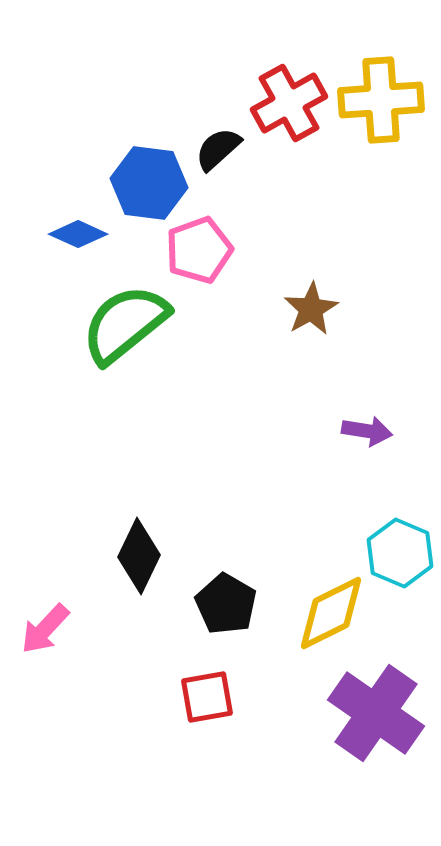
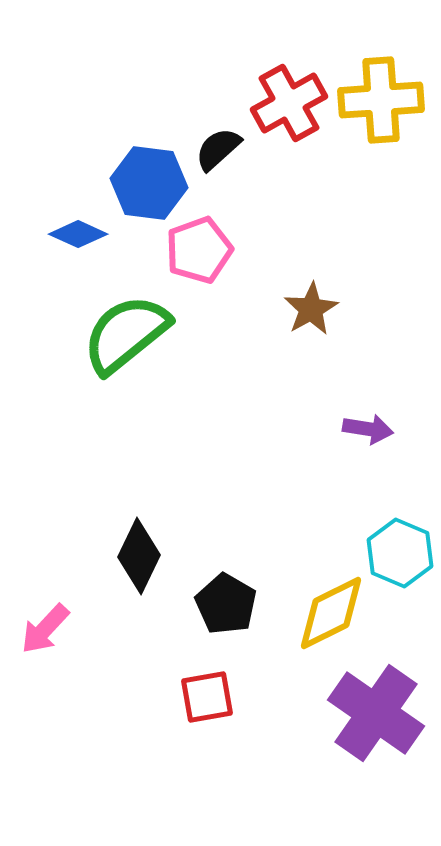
green semicircle: moved 1 px right, 10 px down
purple arrow: moved 1 px right, 2 px up
